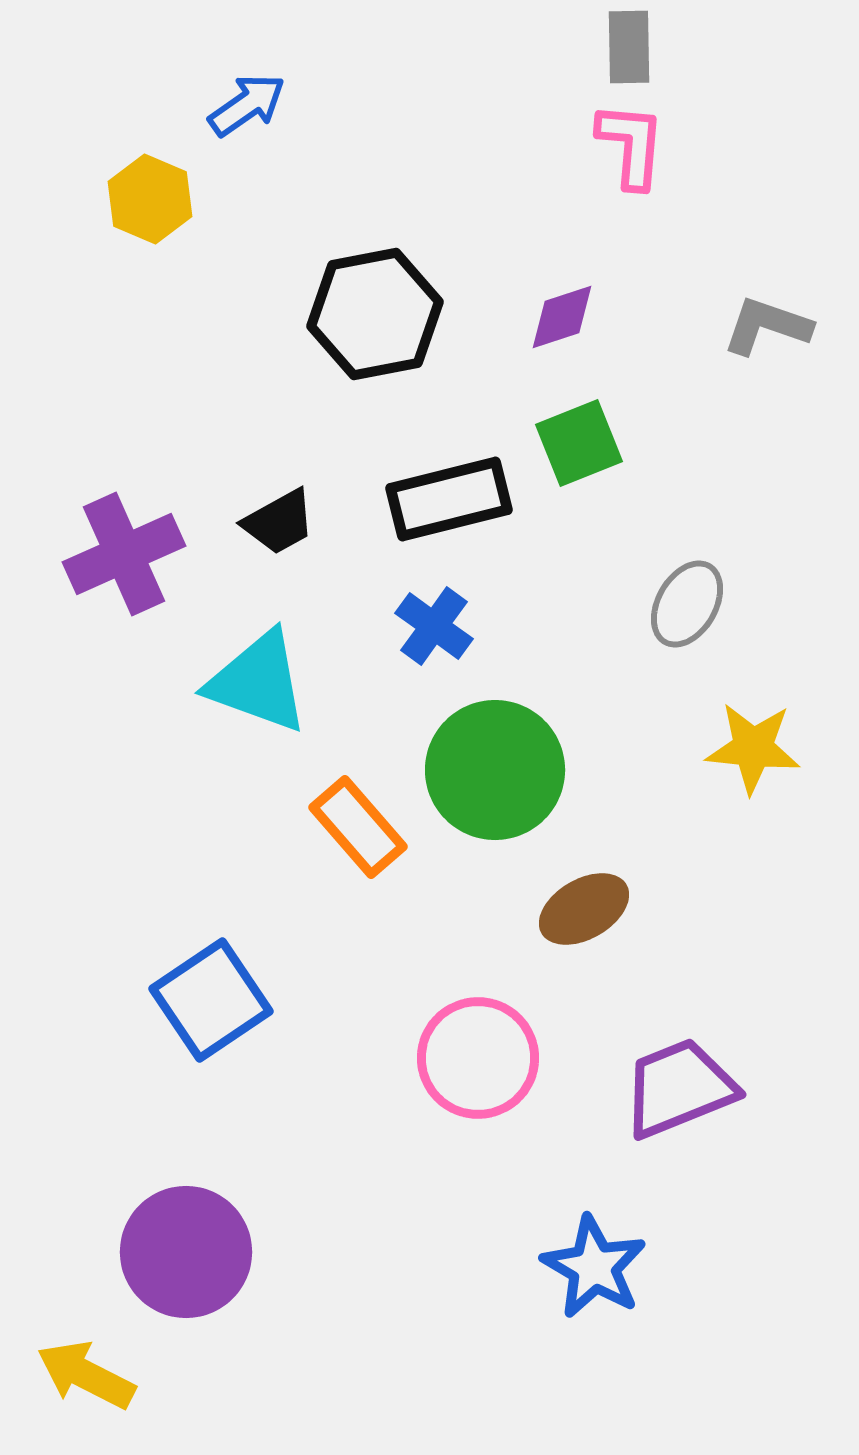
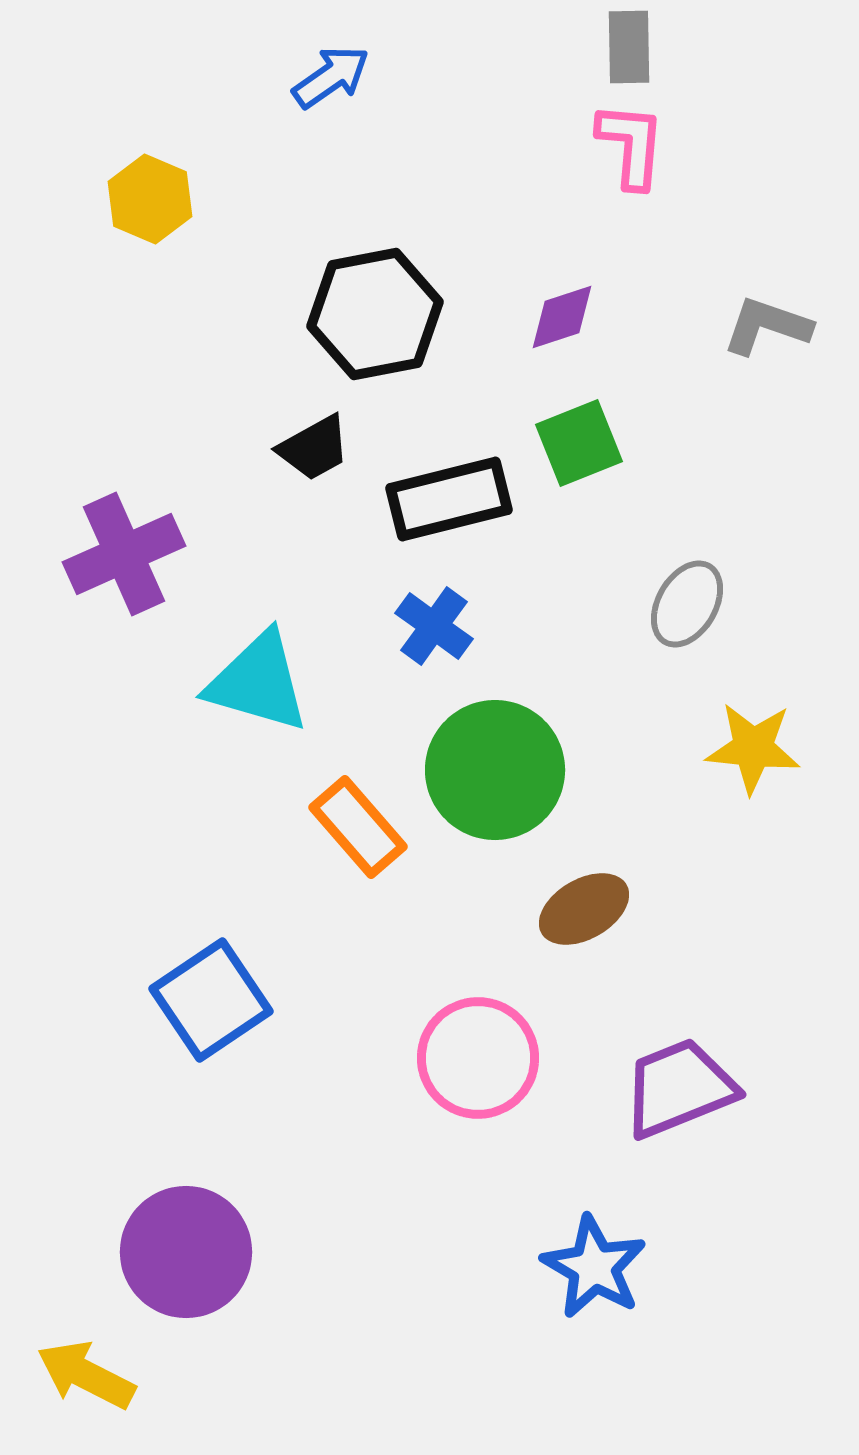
blue arrow: moved 84 px right, 28 px up
black trapezoid: moved 35 px right, 74 px up
cyan triangle: rotated 4 degrees counterclockwise
